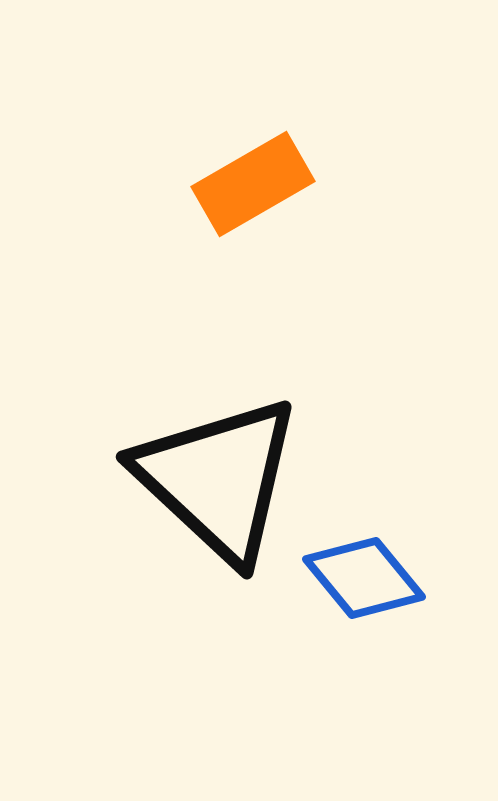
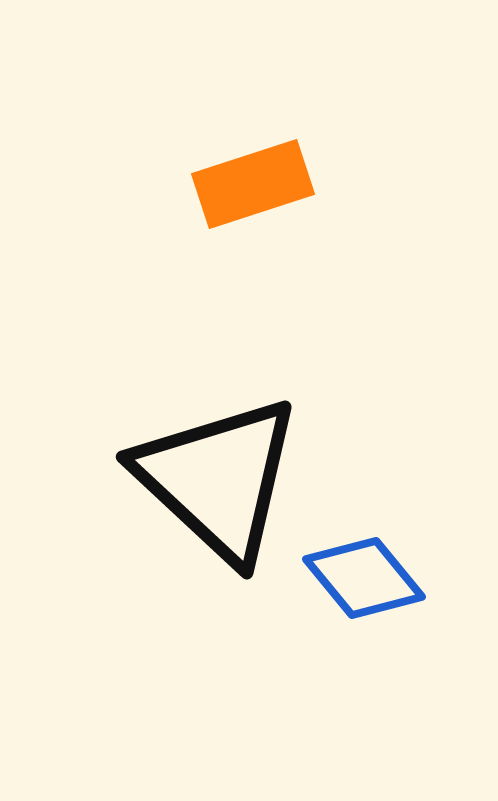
orange rectangle: rotated 12 degrees clockwise
